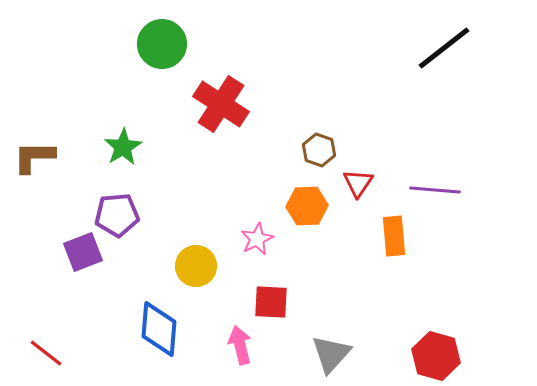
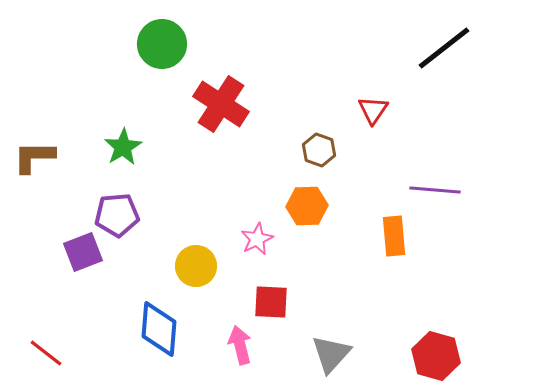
red triangle: moved 15 px right, 73 px up
